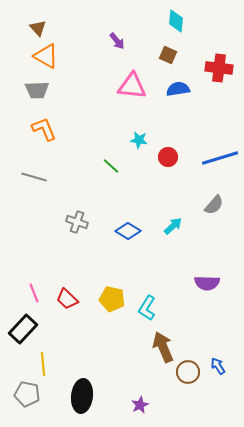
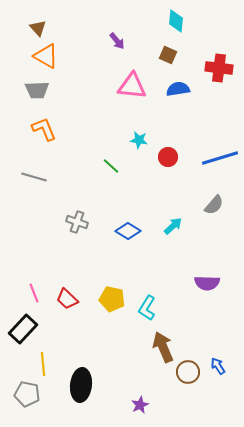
black ellipse: moved 1 px left, 11 px up
